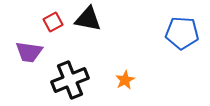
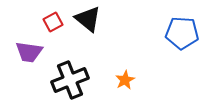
black triangle: rotated 28 degrees clockwise
